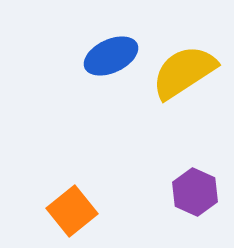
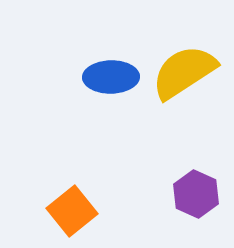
blue ellipse: moved 21 px down; rotated 24 degrees clockwise
purple hexagon: moved 1 px right, 2 px down
